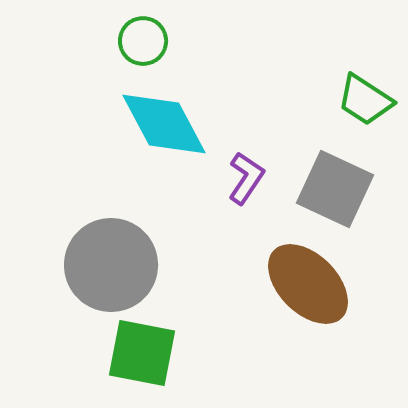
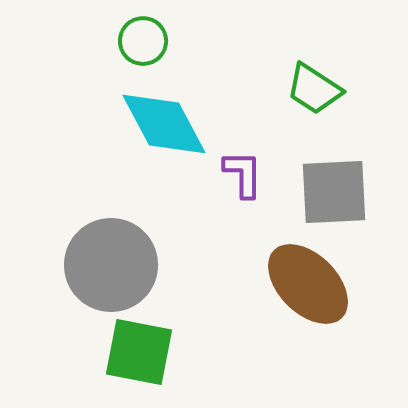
green trapezoid: moved 51 px left, 11 px up
purple L-shape: moved 3 px left, 4 px up; rotated 34 degrees counterclockwise
gray square: moved 1 px left, 3 px down; rotated 28 degrees counterclockwise
green square: moved 3 px left, 1 px up
